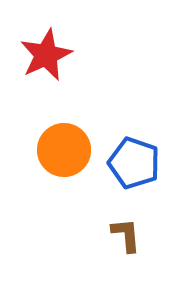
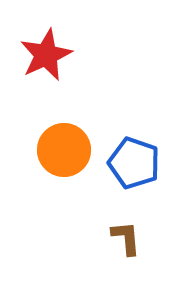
brown L-shape: moved 3 px down
